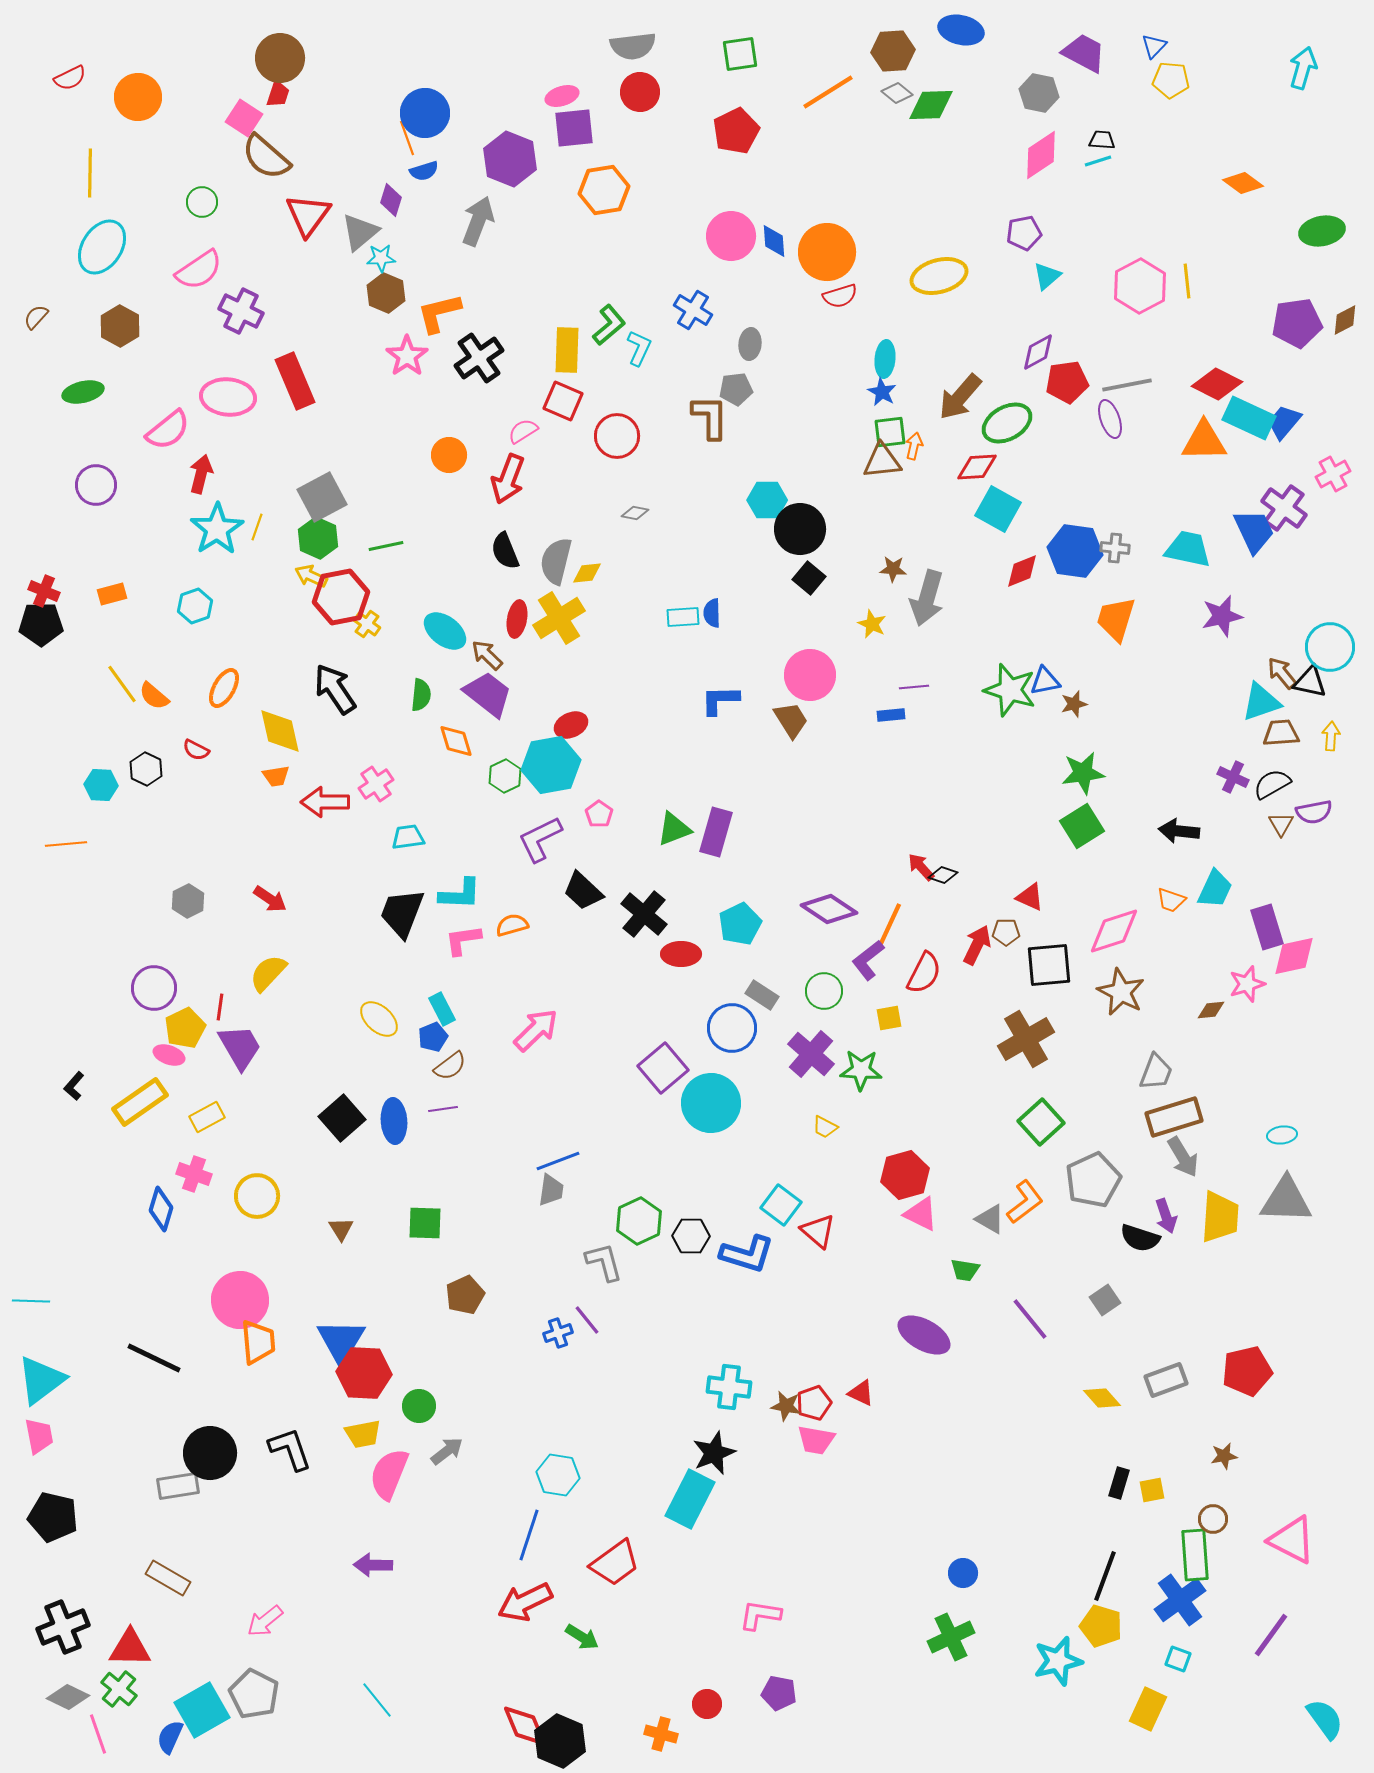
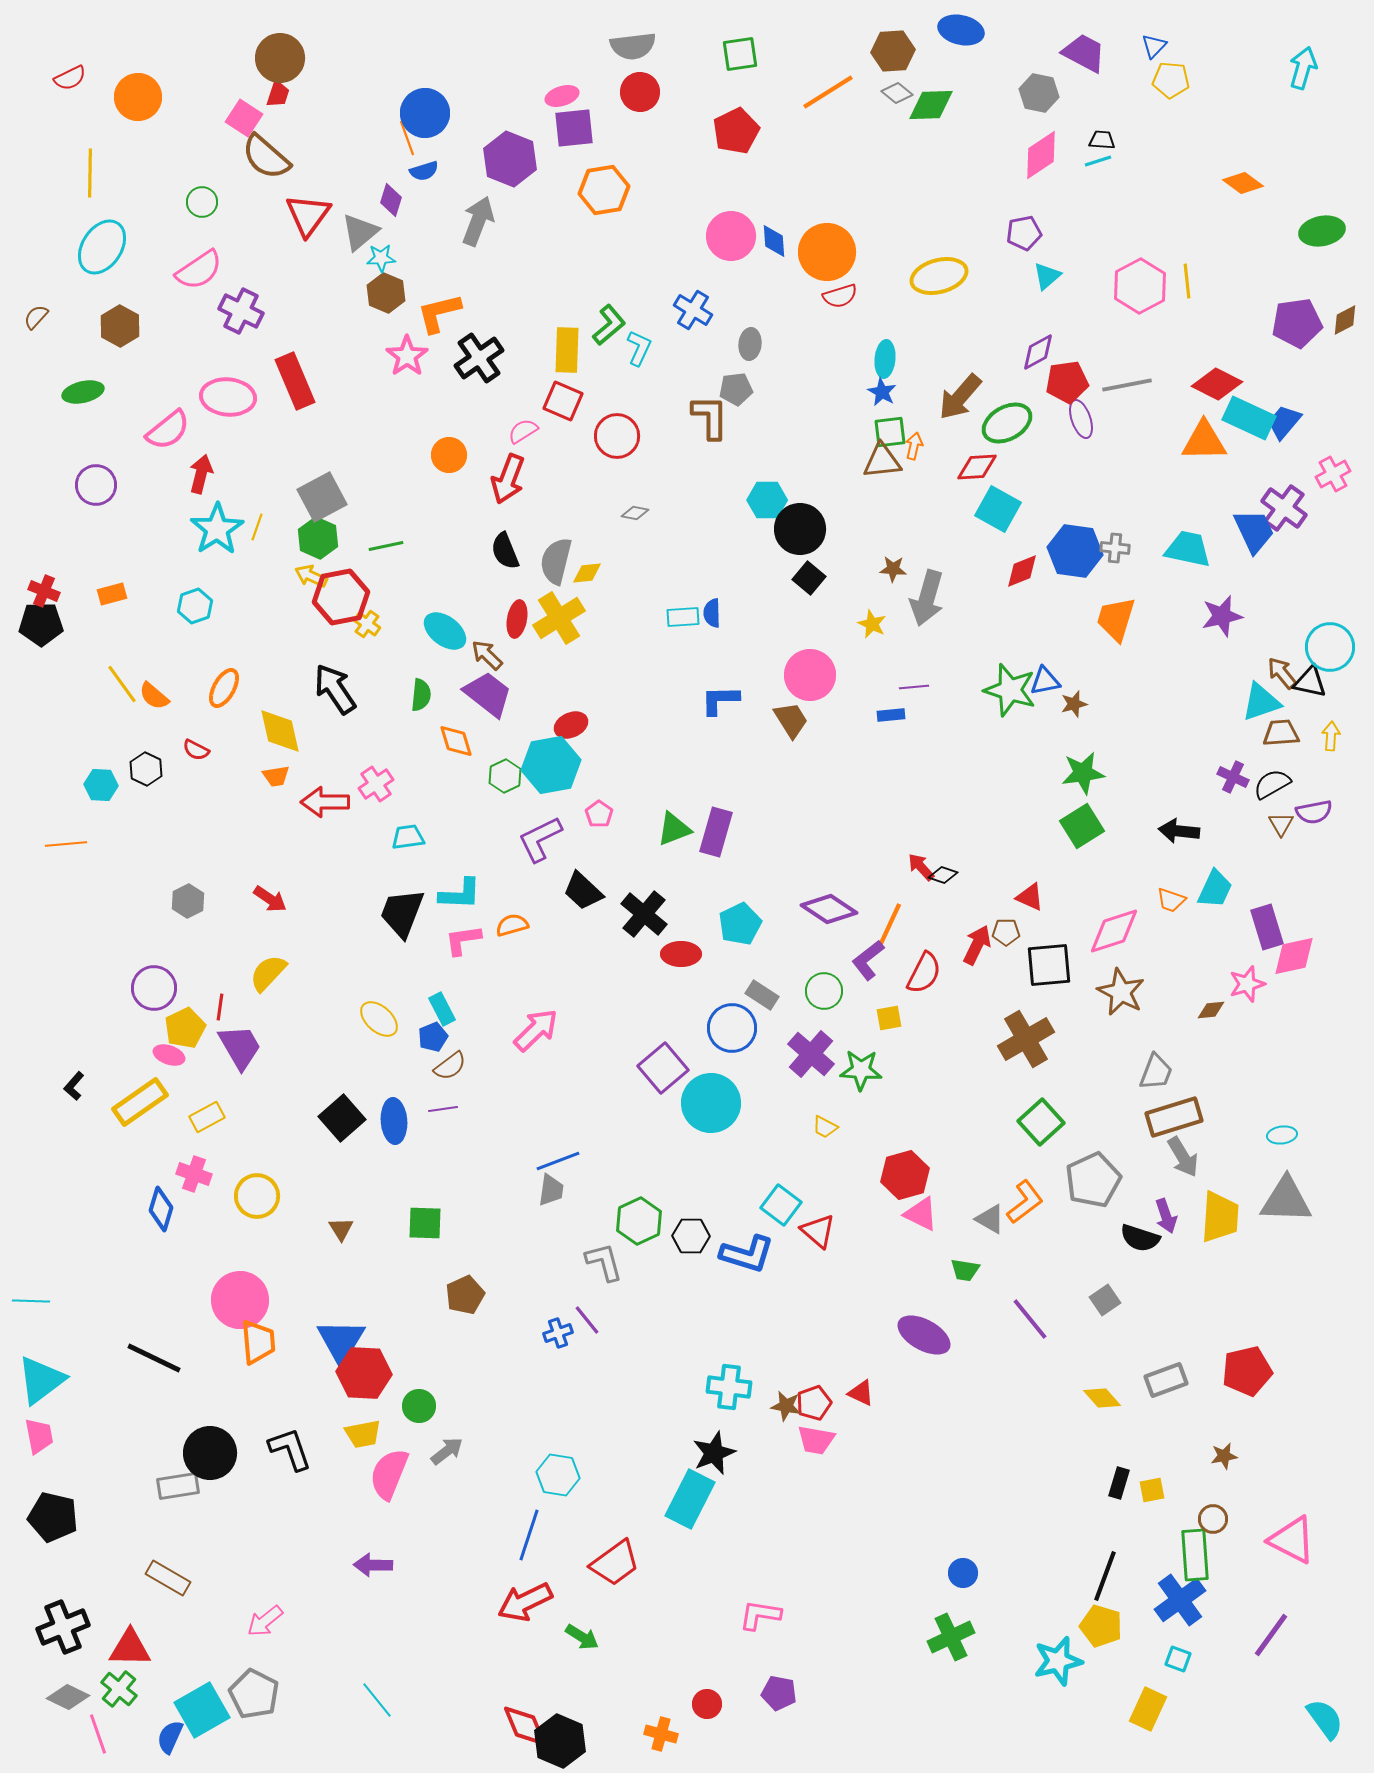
purple ellipse at (1110, 419): moved 29 px left
